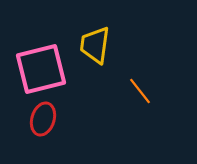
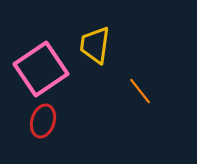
pink square: rotated 20 degrees counterclockwise
red ellipse: moved 2 px down
